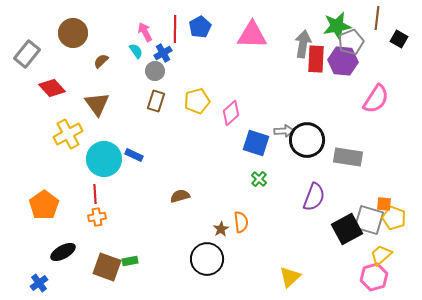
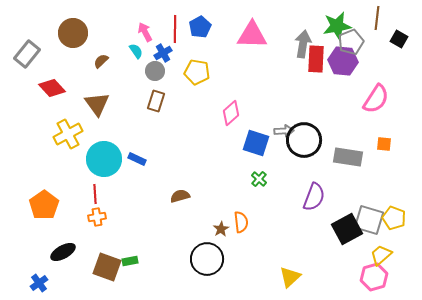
yellow pentagon at (197, 101): moved 29 px up; rotated 25 degrees clockwise
black circle at (307, 140): moved 3 px left
blue rectangle at (134, 155): moved 3 px right, 4 px down
orange square at (384, 204): moved 60 px up
